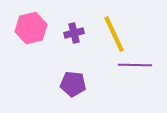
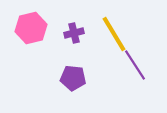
yellow line: rotated 6 degrees counterclockwise
purple line: rotated 56 degrees clockwise
purple pentagon: moved 6 px up
